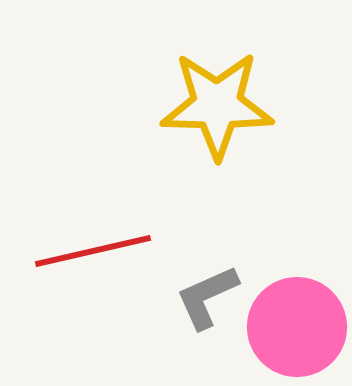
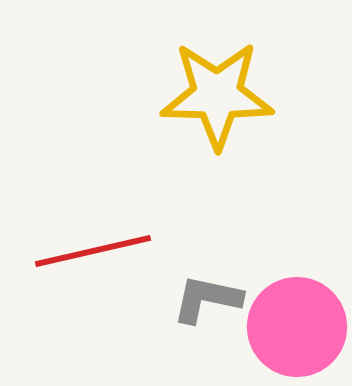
yellow star: moved 10 px up
gray L-shape: moved 2 px down; rotated 36 degrees clockwise
